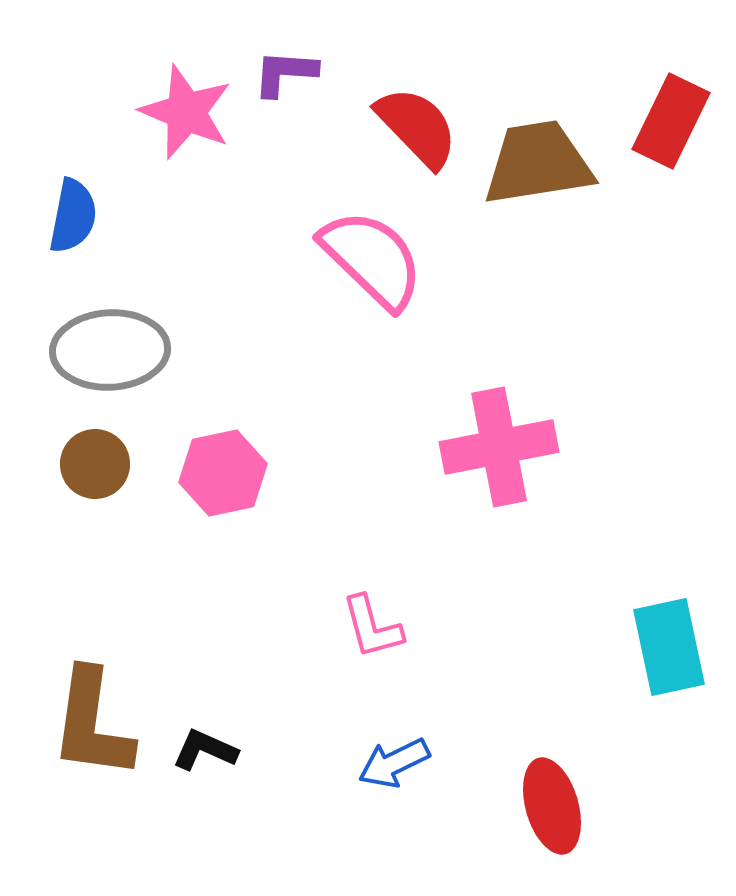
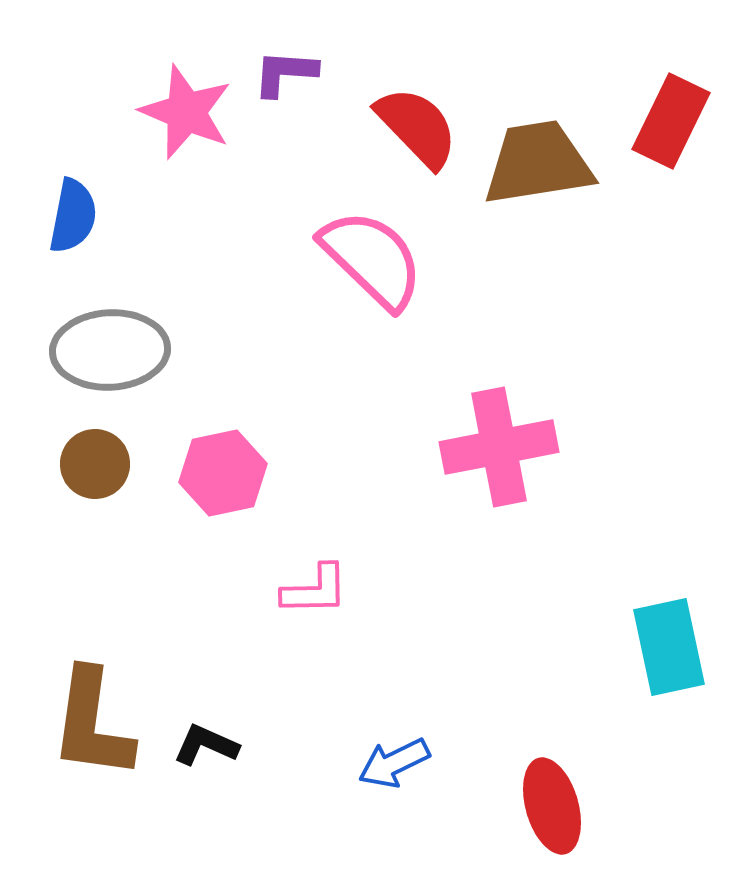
pink L-shape: moved 57 px left, 37 px up; rotated 76 degrees counterclockwise
black L-shape: moved 1 px right, 5 px up
